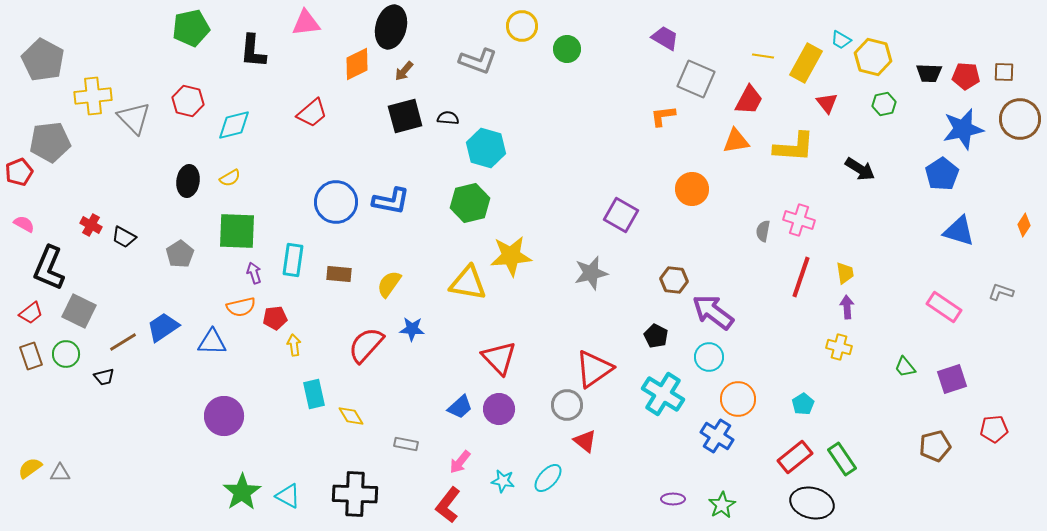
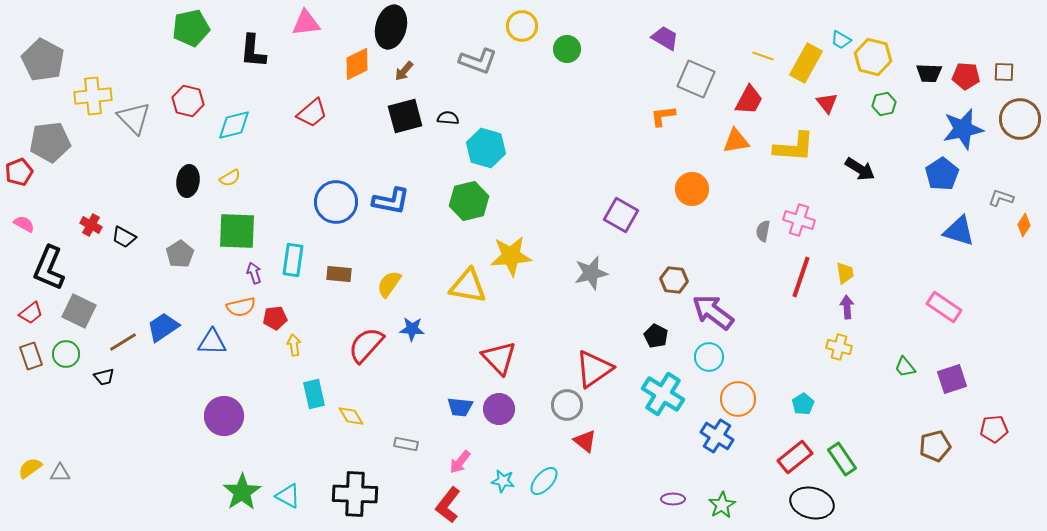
yellow line at (763, 56): rotated 10 degrees clockwise
green hexagon at (470, 203): moved 1 px left, 2 px up
yellow triangle at (468, 283): moved 3 px down
gray L-shape at (1001, 292): moved 94 px up
blue trapezoid at (460, 407): rotated 48 degrees clockwise
cyan ellipse at (548, 478): moved 4 px left, 3 px down
